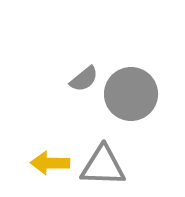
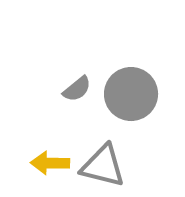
gray semicircle: moved 7 px left, 10 px down
gray triangle: rotated 12 degrees clockwise
